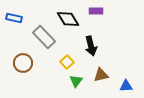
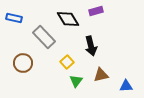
purple rectangle: rotated 16 degrees counterclockwise
